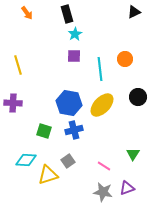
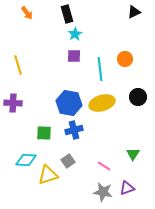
yellow ellipse: moved 2 px up; rotated 30 degrees clockwise
green square: moved 2 px down; rotated 14 degrees counterclockwise
